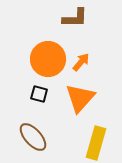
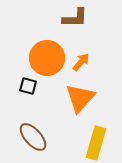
orange circle: moved 1 px left, 1 px up
black square: moved 11 px left, 8 px up
